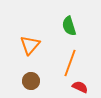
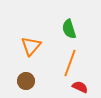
green semicircle: moved 3 px down
orange triangle: moved 1 px right, 1 px down
brown circle: moved 5 px left
